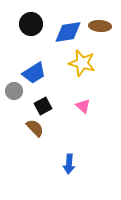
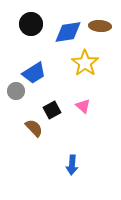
yellow star: moved 3 px right; rotated 20 degrees clockwise
gray circle: moved 2 px right
black square: moved 9 px right, 4 px down
brown semicircle: moved 1 px left
blue arrow: moved 3 px right, 1 px down
